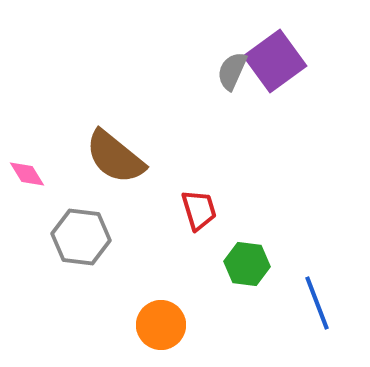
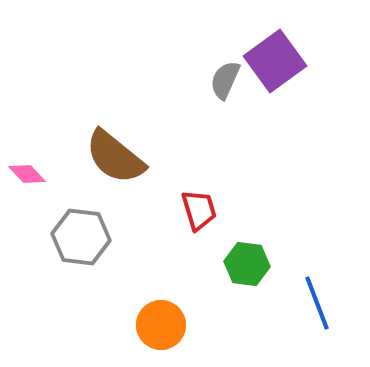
gray semicircle: moved 7 px left, 9 px down
pink diamond: rotated 12 degrees counterclockwise
